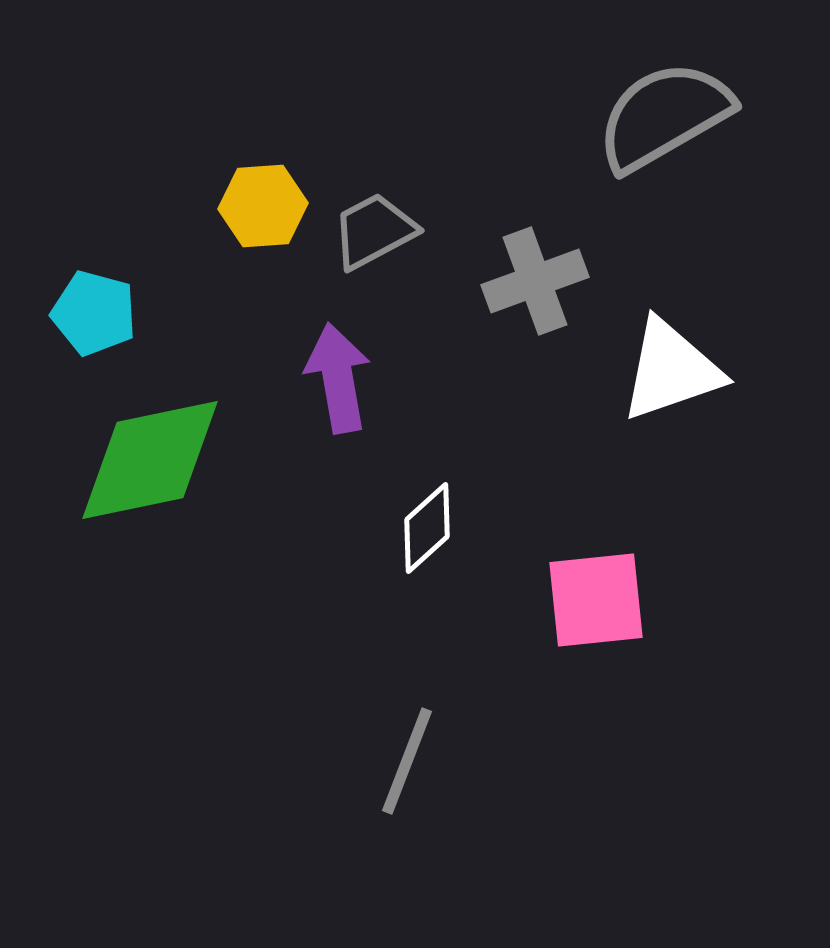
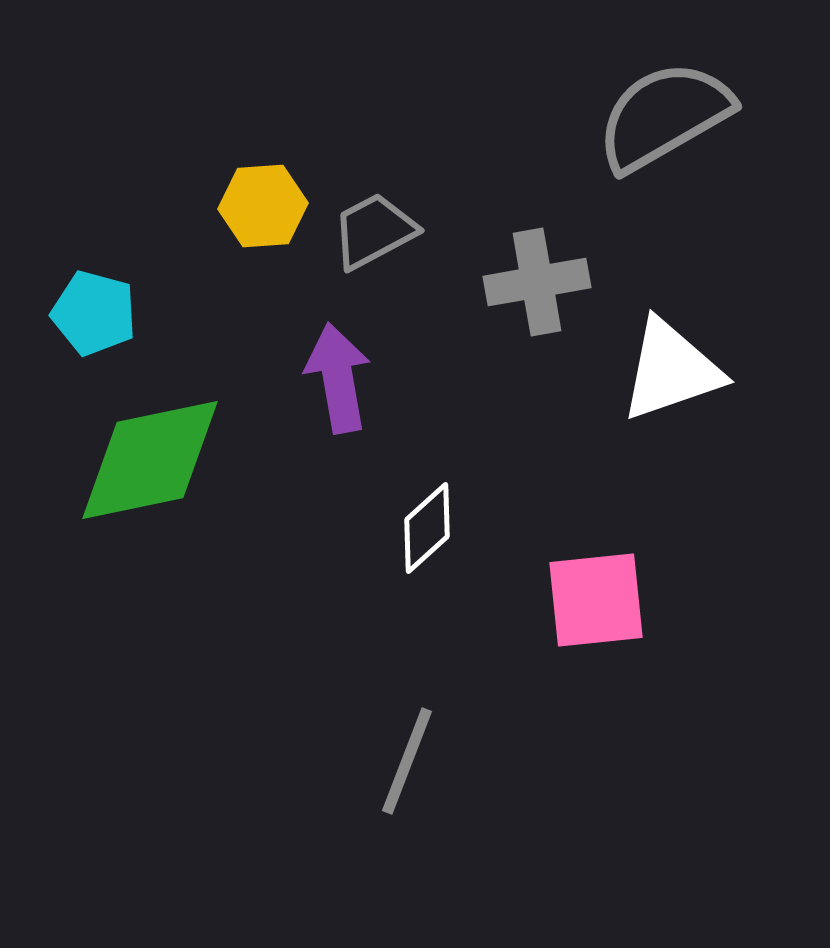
gray cross: moved 2 px right, 1 px down; rotated 10 degrees clockwise
